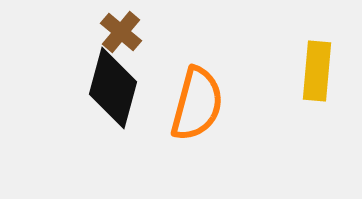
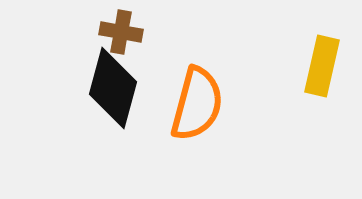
brown cross: rotated 30 degrees counterclockwise
yellow rectangle: moved 5 px right, 5 px up; rotated 8 degrees clockwise
